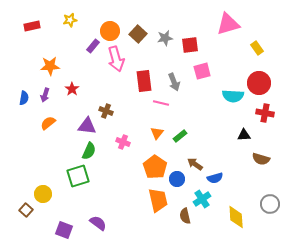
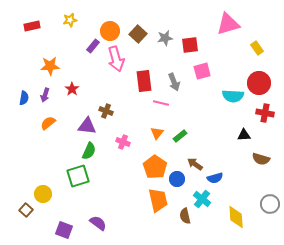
cyan cross at (202, 199): rotated 18 degrees counterclockwise
